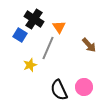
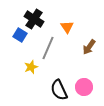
orange triangle: moved 8 px right
brown arrow: moved 2 px down; rotated 77 degrees clockwise
yellow star: moved 1 px right, 2 px down
